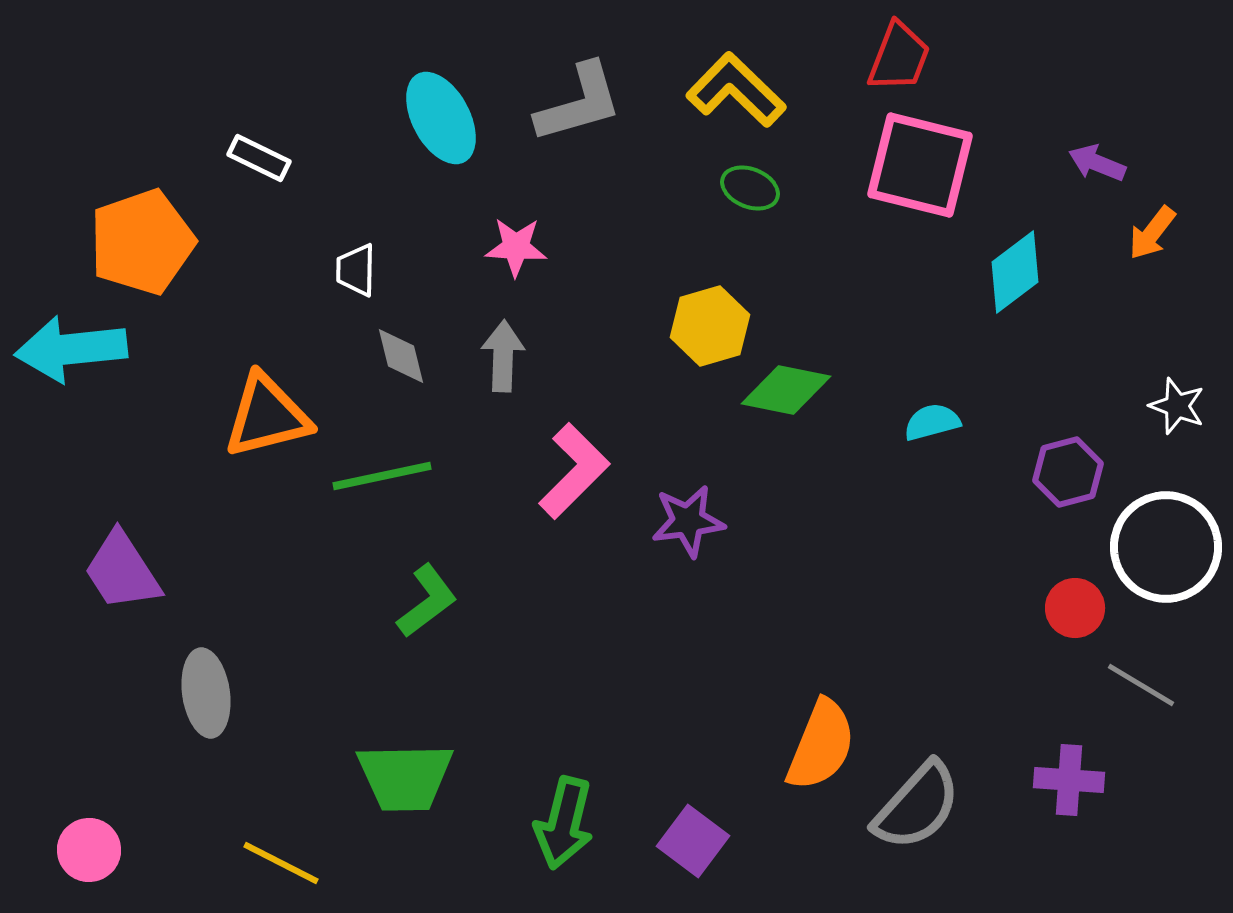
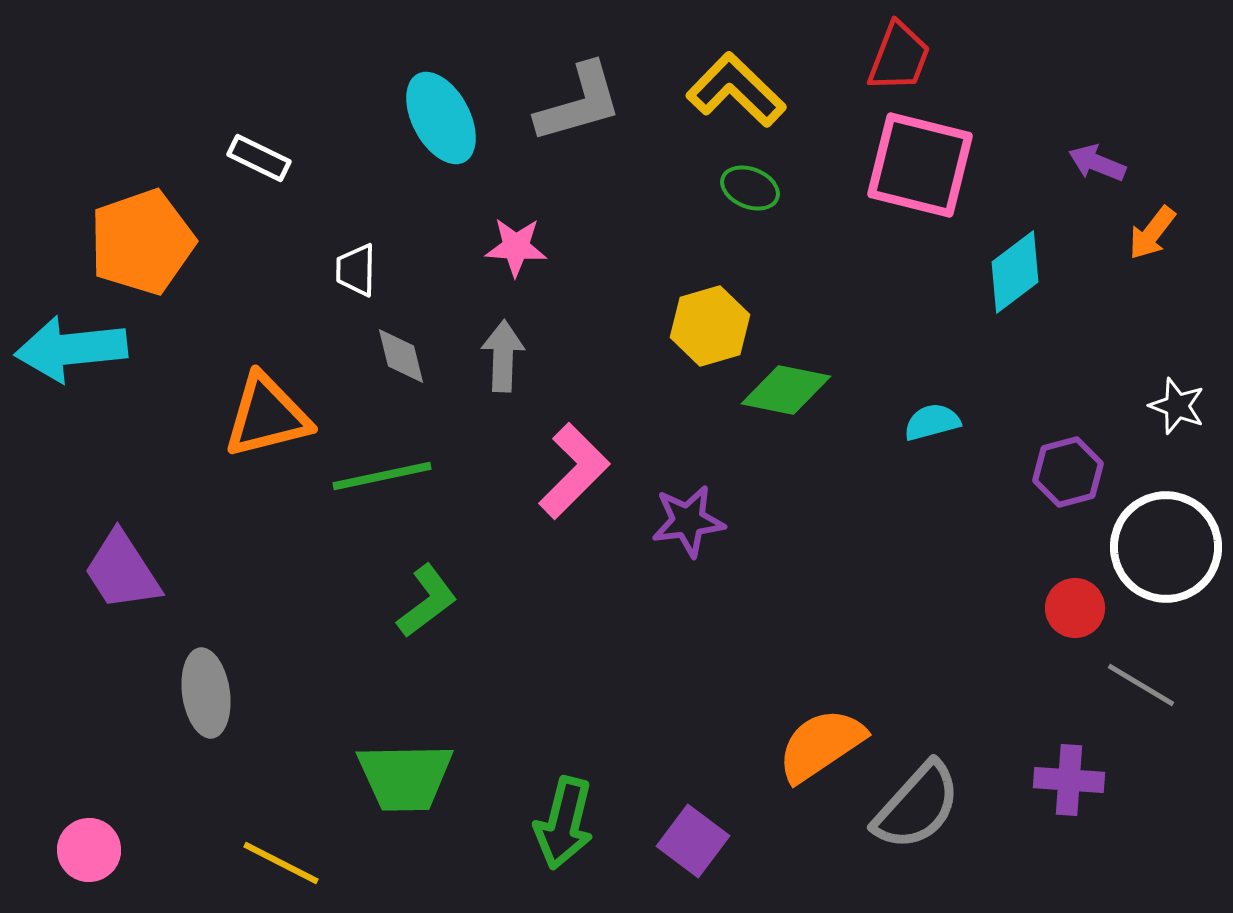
orange semicircle: rotated 146 degrees counterclockwise
